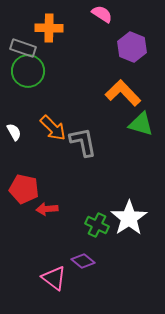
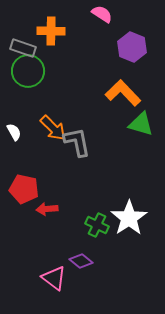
orange cross: moved 2 px right, 3 px down
gray L-shape: moved 6 px left
purple diamond: moved 2 px left
